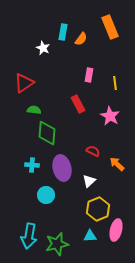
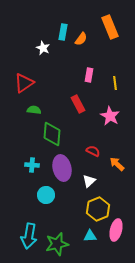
green diamond: moved 5 px right, 1 px down
